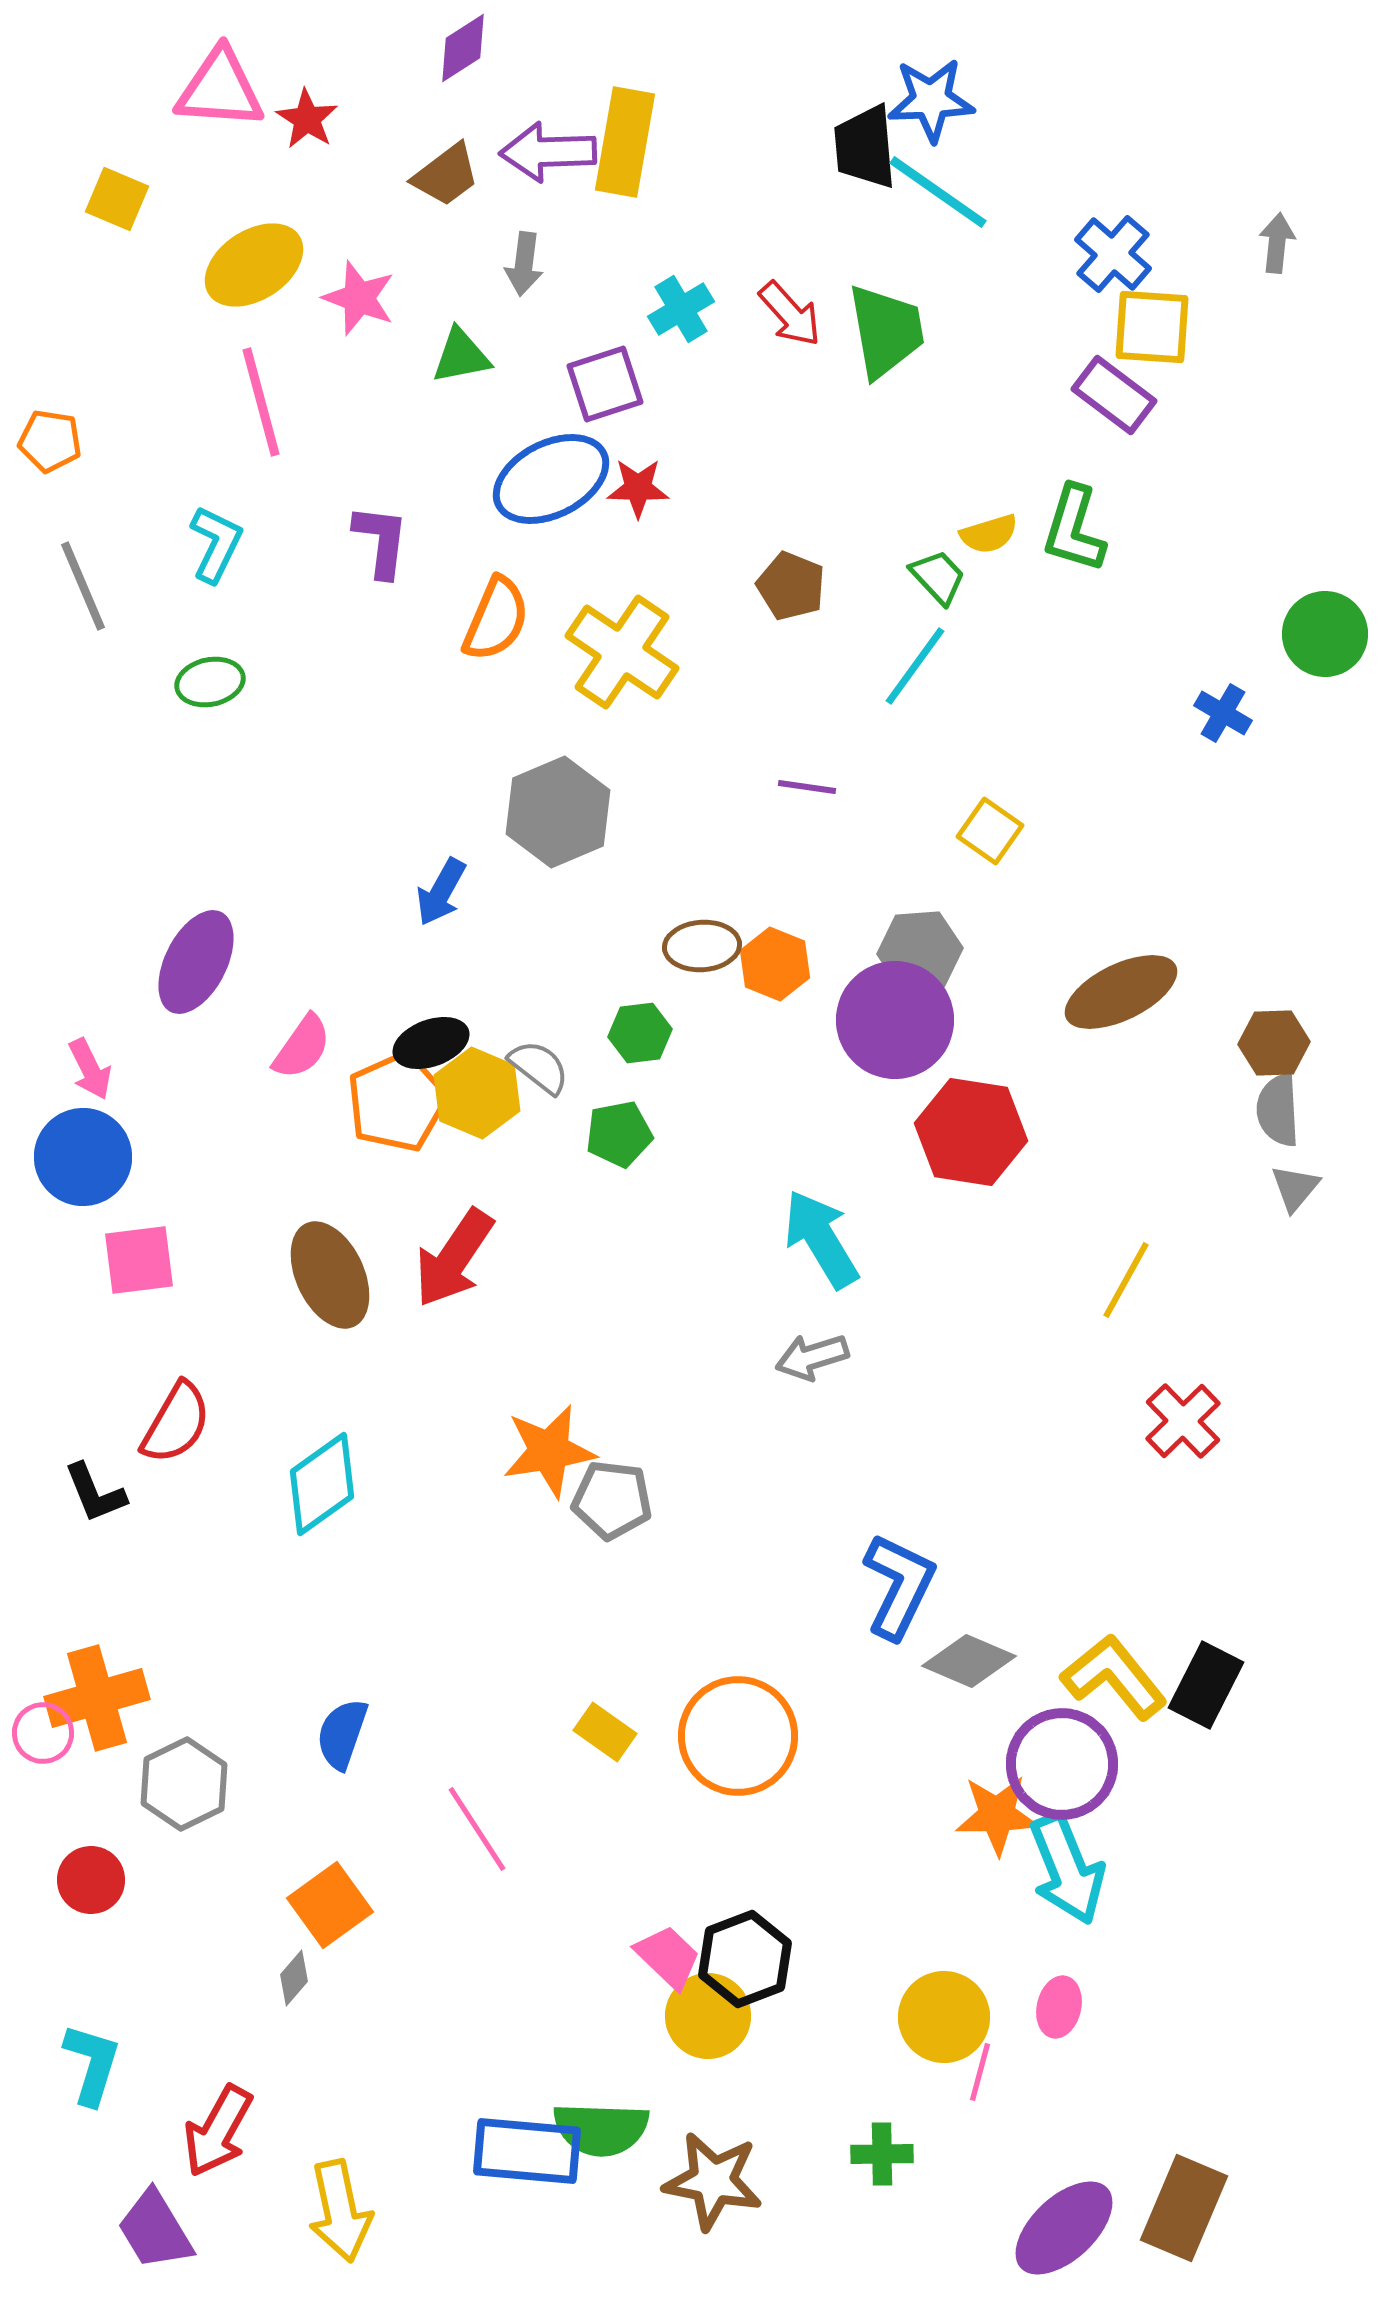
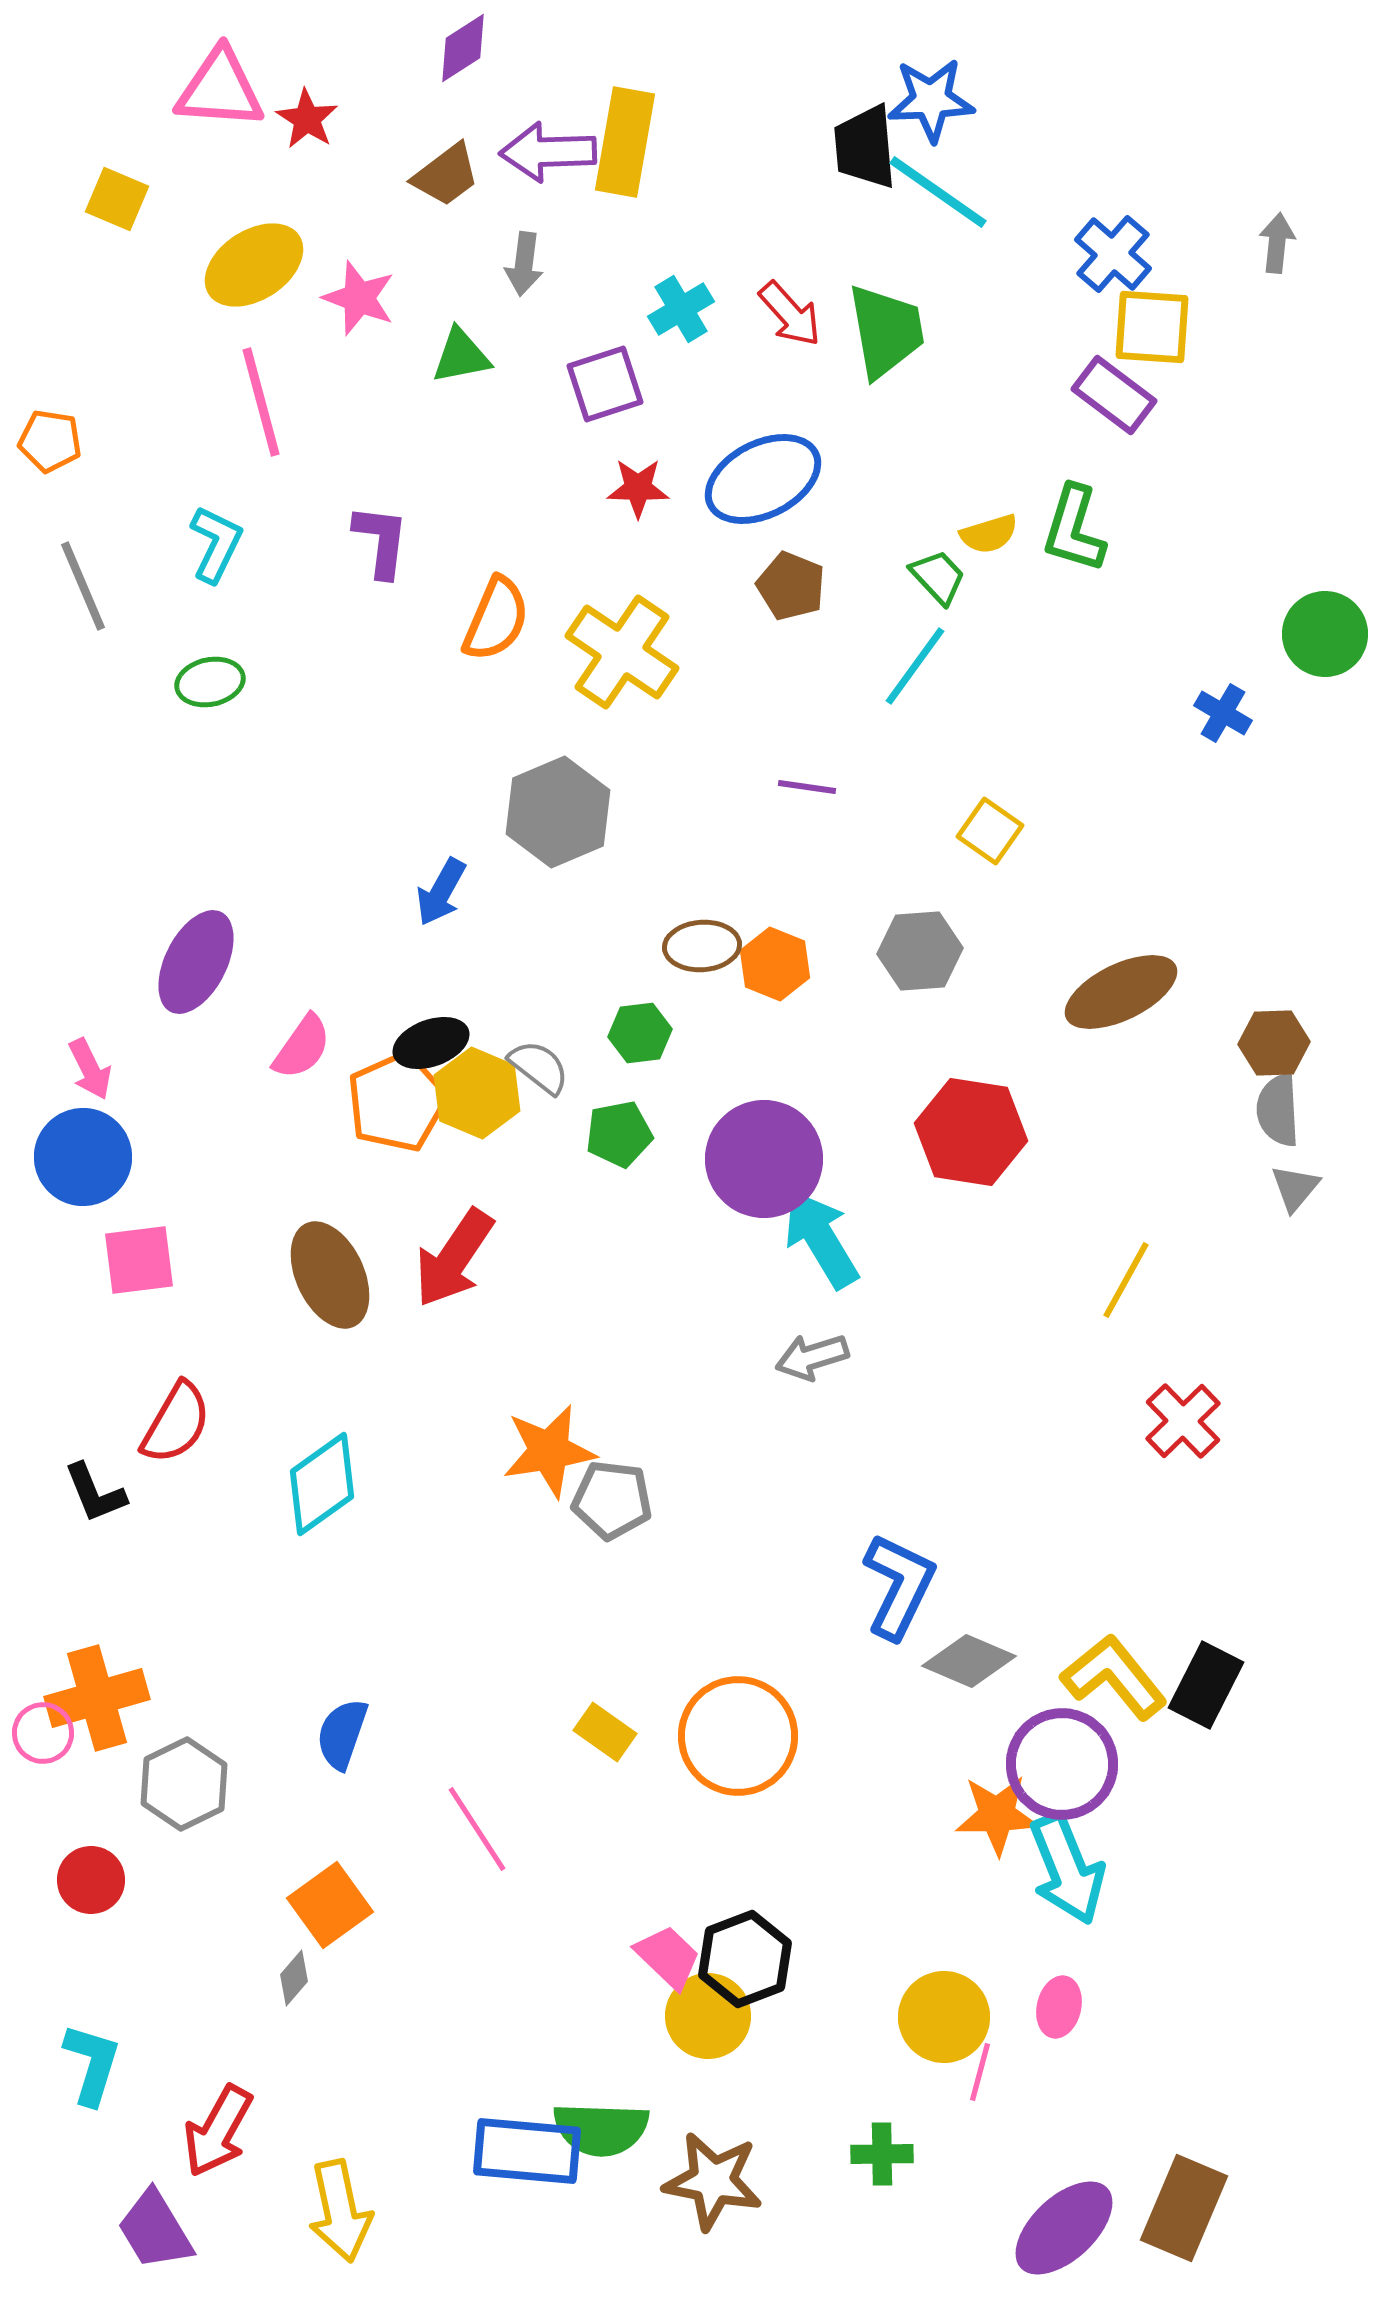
blue ellipse at (551, 479): moved 212 px right
purple circle at (895, 1020): moved 131 px left, 139 px down
